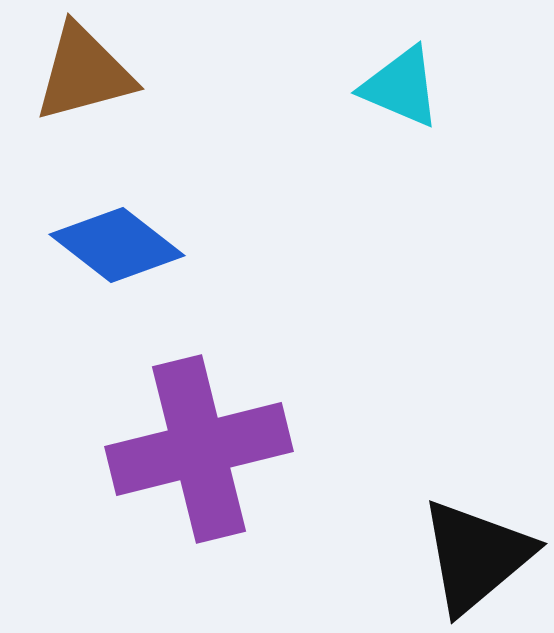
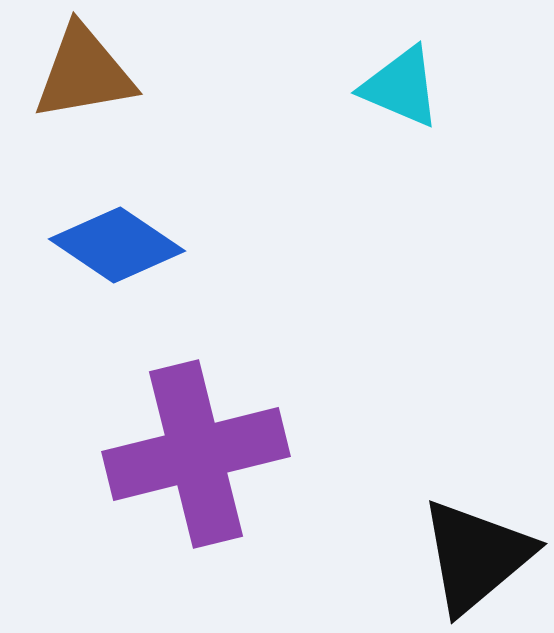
brown triangle: rotated 5 degrees clockwise
blue diamond: rotated 4 degrees counterclockwise
purple cross: moved 3 px left, 5 px down
